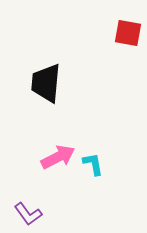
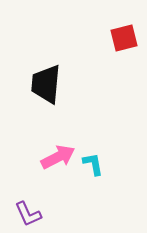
red square: moved 4 px left, 5 px down; rotated 24 degrees counterclockwise
black trapezoid: moved 1 px down
purple L-shape: rotated 12 degrees clockwise
